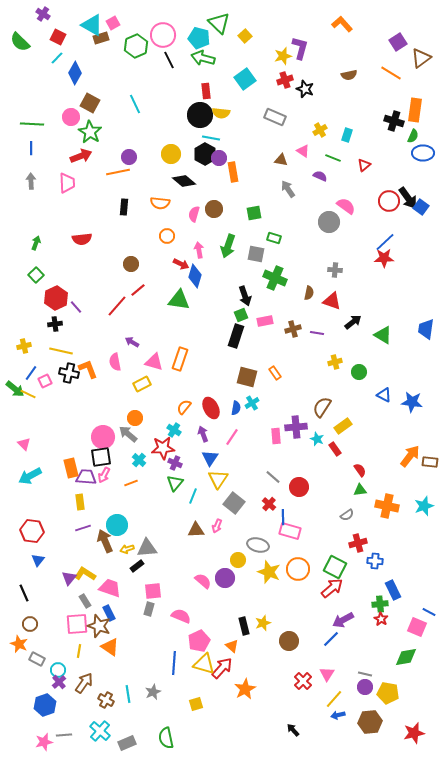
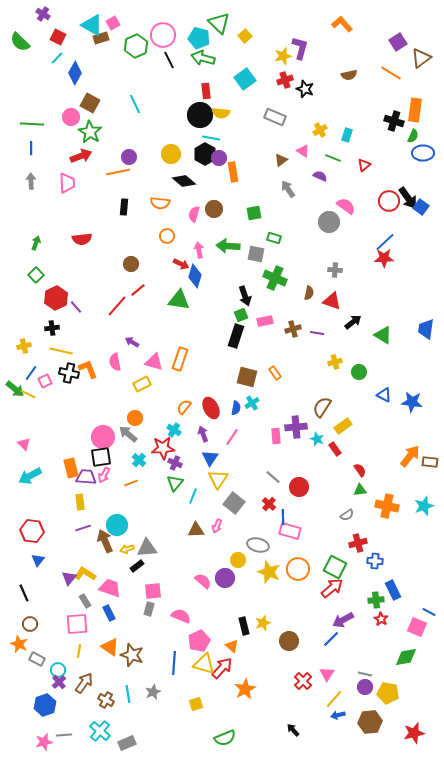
brown triangle at (281, 160): rotated 48 degrees counterclockwise
green arrow at (228, 246): rotated 75 degrees clockwise
black cross at (55, 324): moved 3 px left, 4 px down
green cross at (380, 604): moved 4 px left, 4 px up
brown star at (99, 626): moved 33 px right, 29 px down
green semicircle at (166, 738): moved 59 px right; rotated 100 degrees counterclockwise
